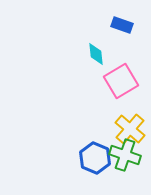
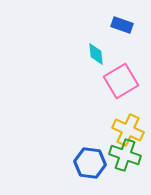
yellow cross: moved 2 px left, 1 px down; rotated 16 degrees counterclockwise
blue hexagon: moved 5 px left, 5 px down; rotated 16 degrees counterclockwise
